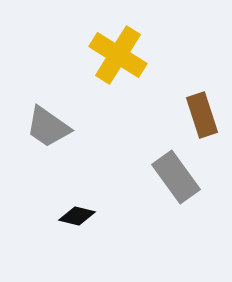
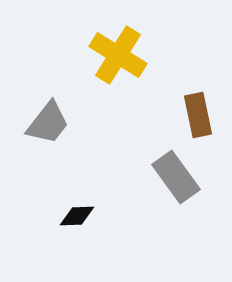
brown rectangle: moved 4 px left; rotated 6 degrees clockwise
gray trapezoid: moved 4 px up; rotated 87 degrees counterclockwise
black diamond: rotated 15 degrees counterclockwise
